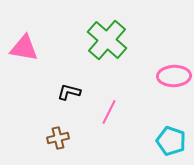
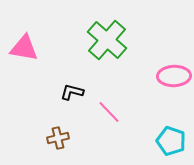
black L-shape: moved 3 px right
pink line: rotated 70 degrees counterclockwise
